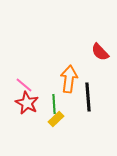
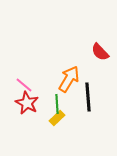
orange arrow: rotated 24 degrees clockwise
green line: moved 3 px right
yellow rectangle: moved 1 px right, 1 px up
